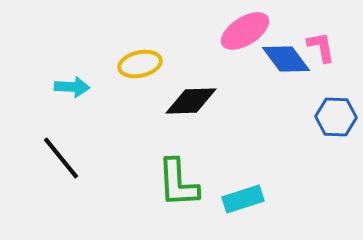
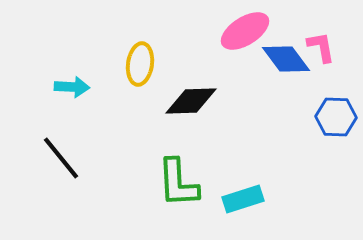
yellow ellipse: rotated 69 degrees counterclockwise
